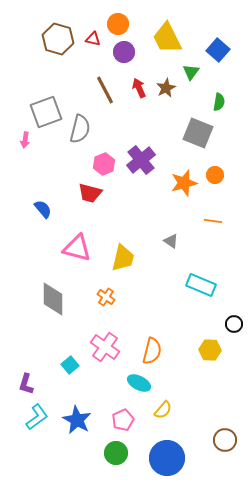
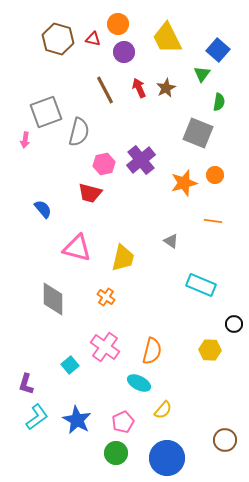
green triangle at (191, 72): moved 11 px right, 2 px down
gray semicircle at (80, 129): moved 1 px left, 3 px down
pink hexagon at (104, 164): rotated 10 degrees clockwise
pink pentagon at (123, 420): moved 2 px down
